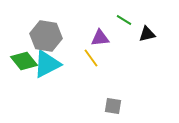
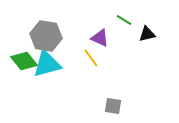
purple triangle: rotated 30 degrees clockwise
cyan triangle: rotated 12 degrees clockwise
